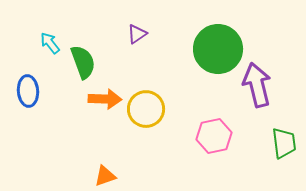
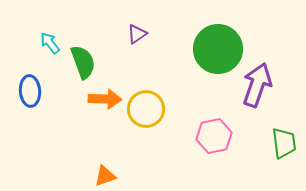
purple arrow: rotated 33 degrees clockwise
blue ellipse: moved 2 px right
